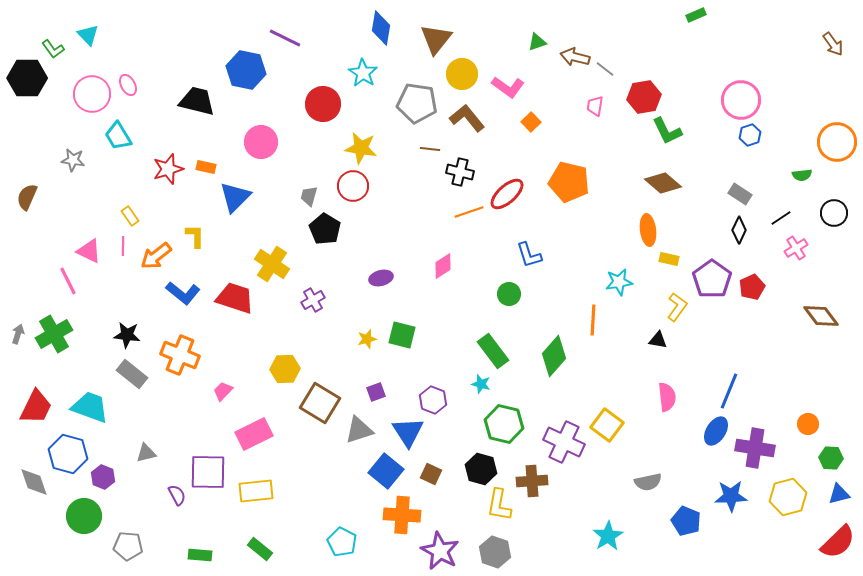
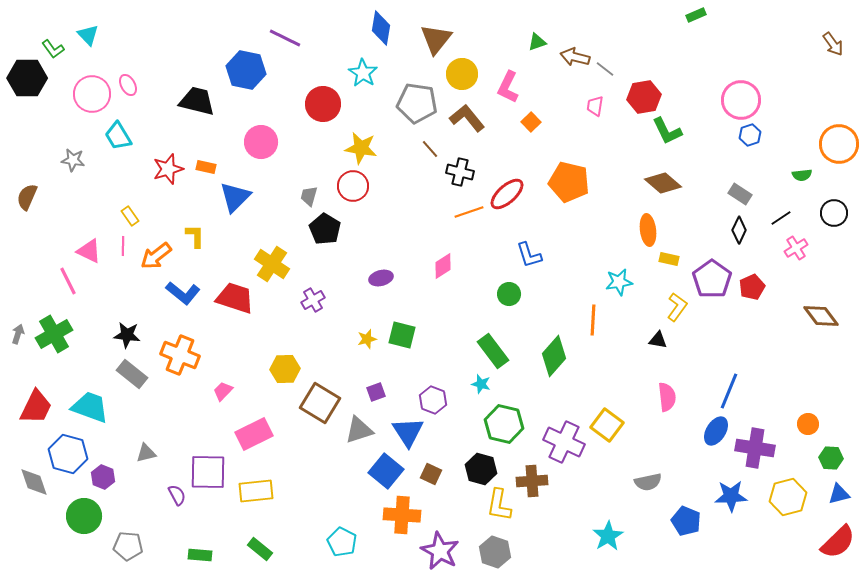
pink L-shape at (508, 87): rotated 80 degrees clockwise
orange circle at (837, 142): moved 2 px right, 2 px down
brown line at (430, 149): rotated 42 degrees clockwise
